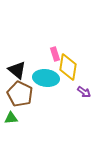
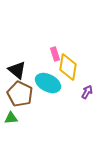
cyan ellipse: moved 2 px right, 5 px down; rotated 20 degrees clockwise
purple arrow: moved 3 px right; rotated 96 degrees counterclockwise
